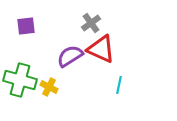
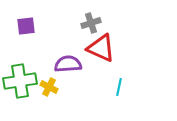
gray cross: rotated 18 degrees clockwise
red triangle: moved 1 px up
purple semicircle: moved 2 px left, 8 px down; rotated 28 degrees clockwise
green cross: moved 1 px down; rotated 24 degrees counterclockwise
cyan line: moved 2 px down
